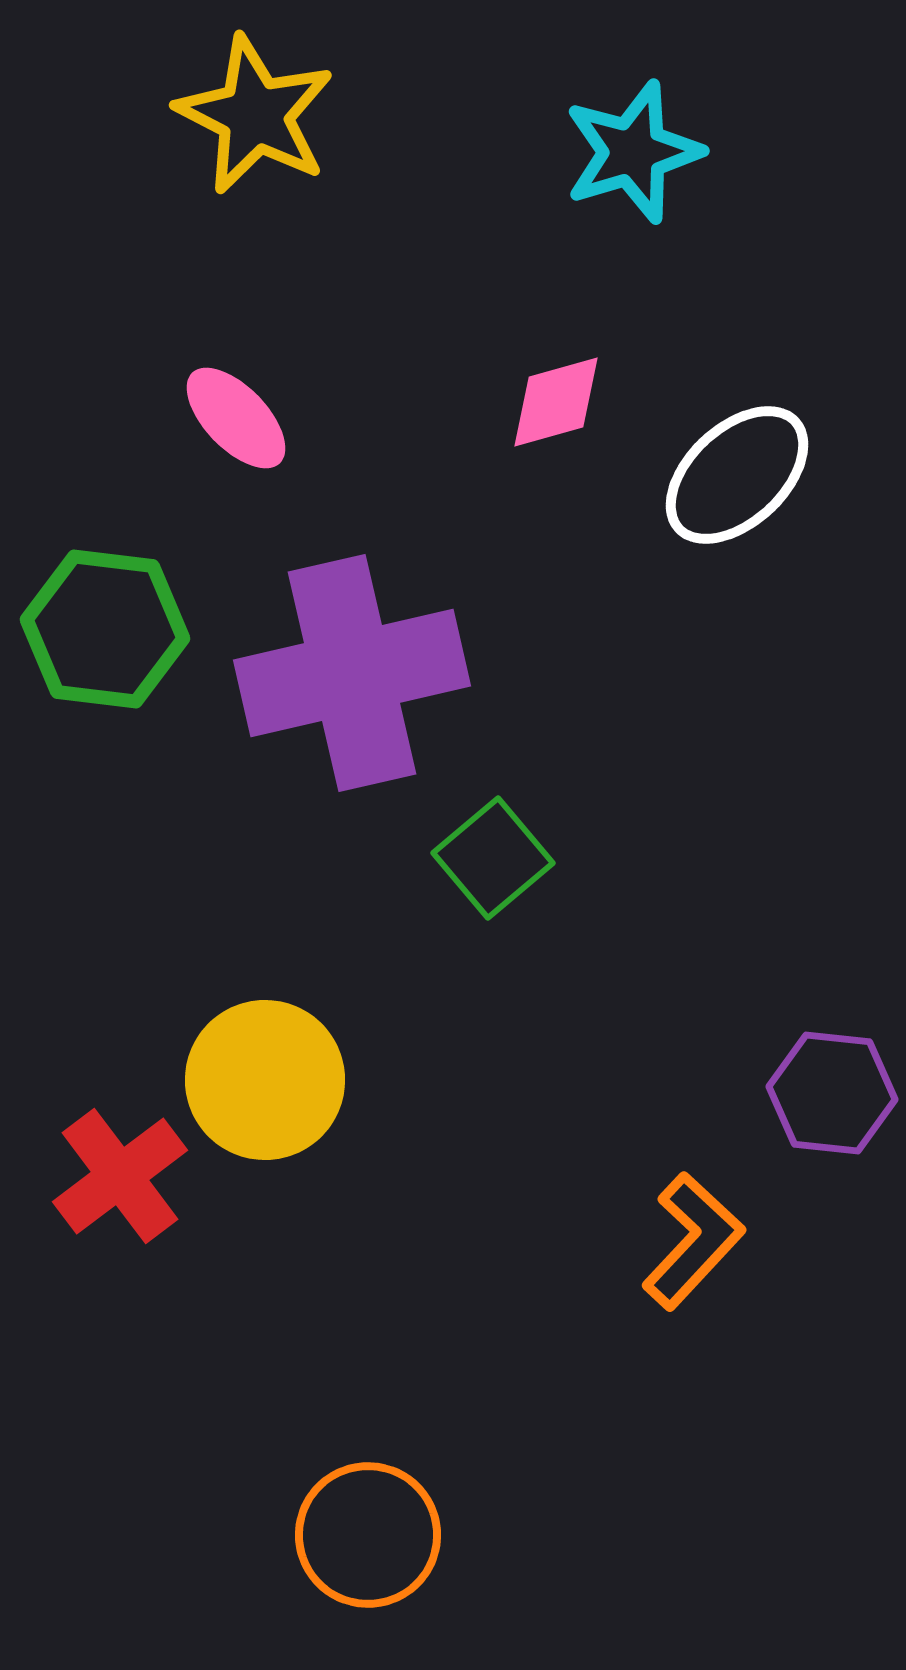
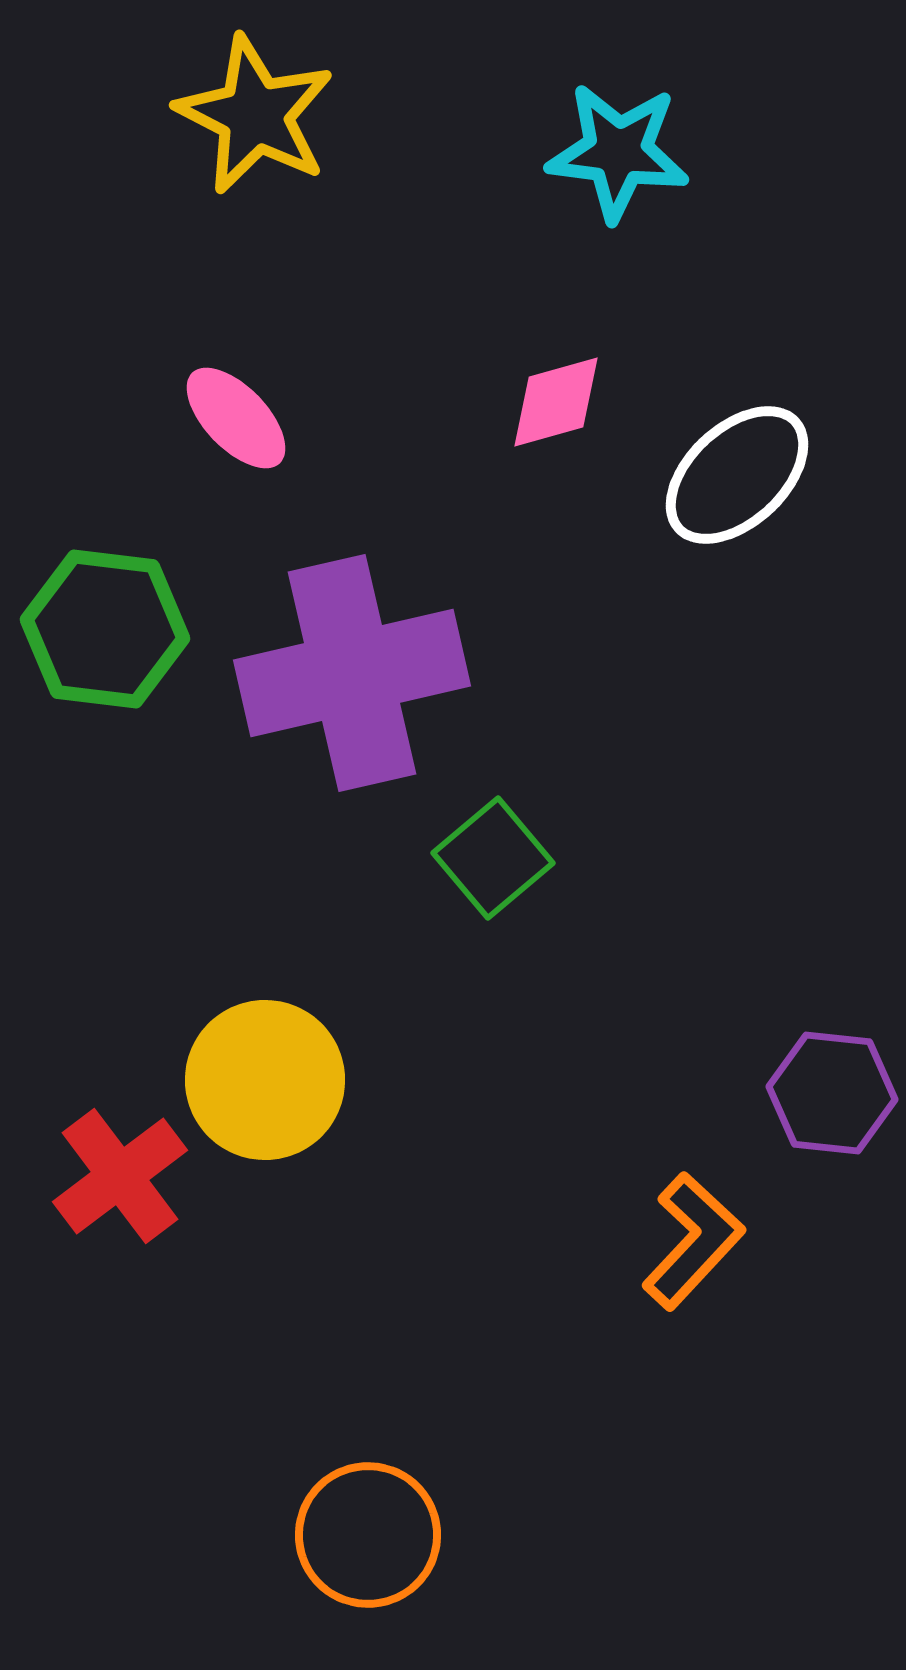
cyan star: moved 15 px left; rotated 24 degrees clockwise
